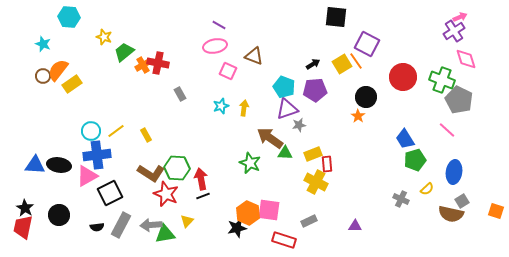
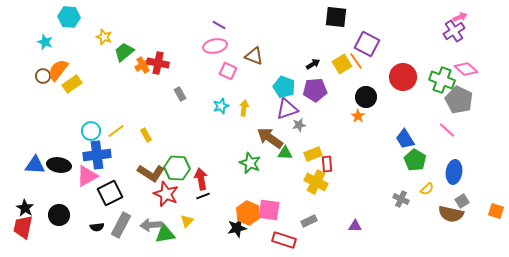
cyan star at (43, 44): moved 2 px right, 2 px up
pink diamond at (466, 59): moved 10 px down; rotated 30 degrees counterclockwise
green pentagon at (415, 160): rotated 25 degrees counterclockwise
